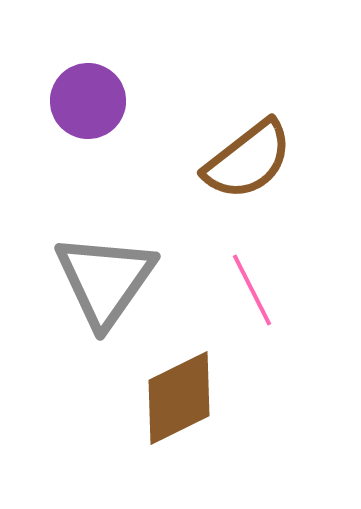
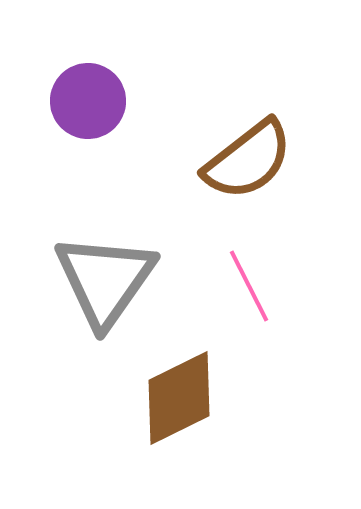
pink line: moved 3 px left, 4 px up
